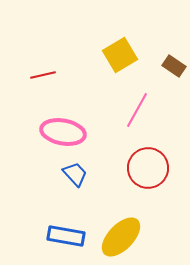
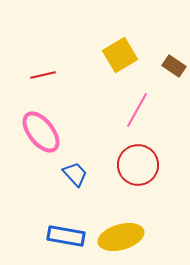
pink ellipse: moved 22 px left; rotated 42 degrees clockwise
red circle: moved 10 px left, 3 px up
yellow ellipse: rotated 30 degrees clockwise
